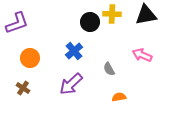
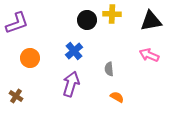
black triangle: moved 5 px right, 6 px down
black circle: moved 3 px left, 2 px up
pink arrow: moved 7 px right
gray semicircle: rotated 24 degrees clockwise
purple arrow: rotated 150 degrees clockwise
brown cross: moved 7 px left, 8 px down
orange semicircle: moved 2 px left; rotated 40 degrees clockwise
